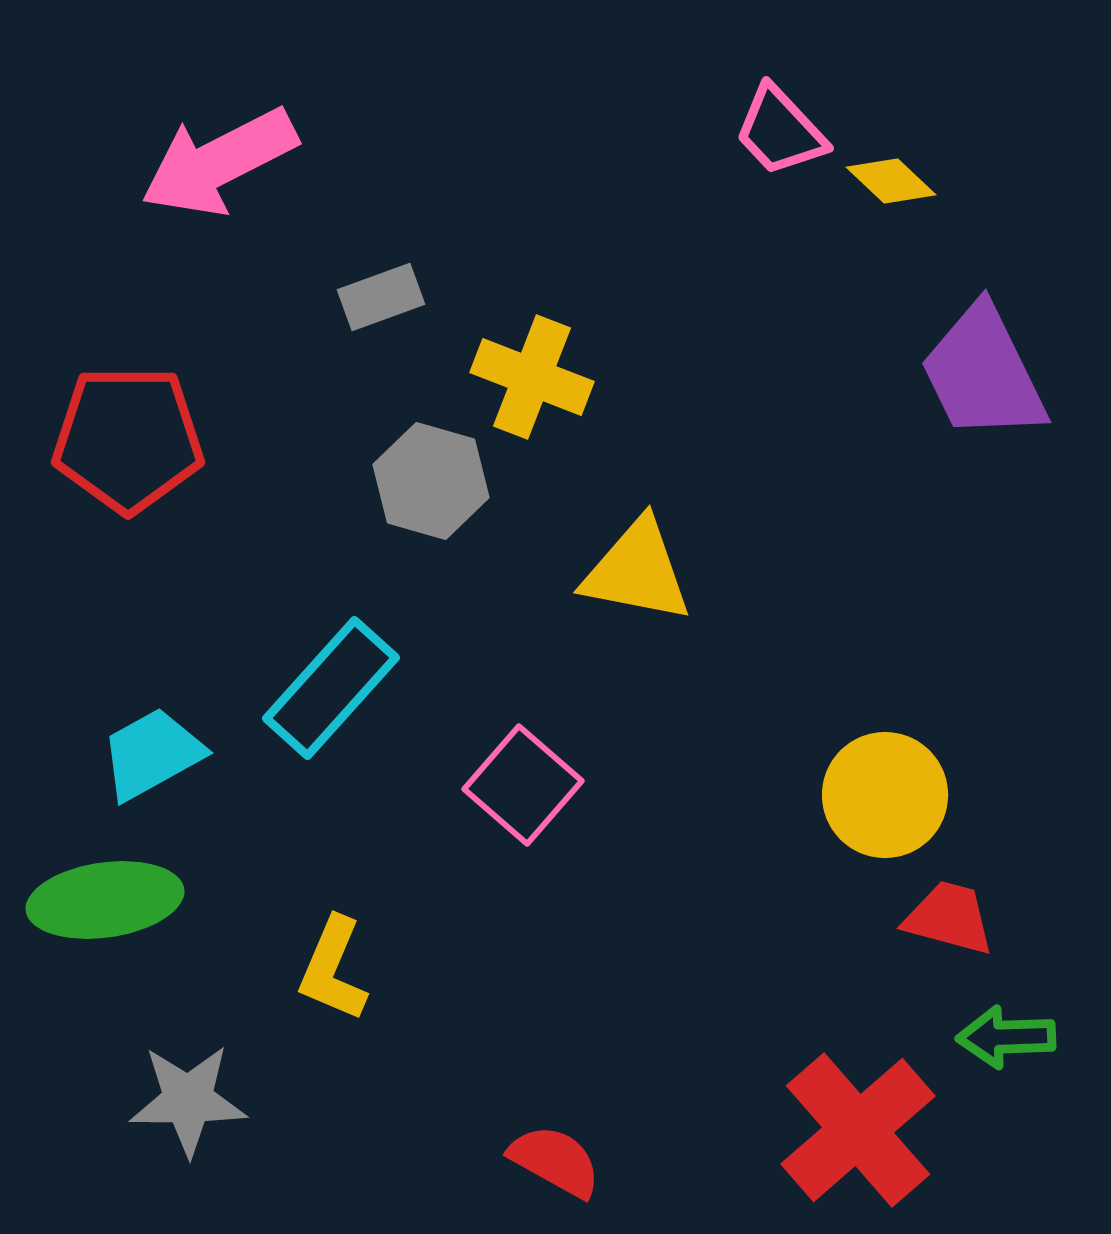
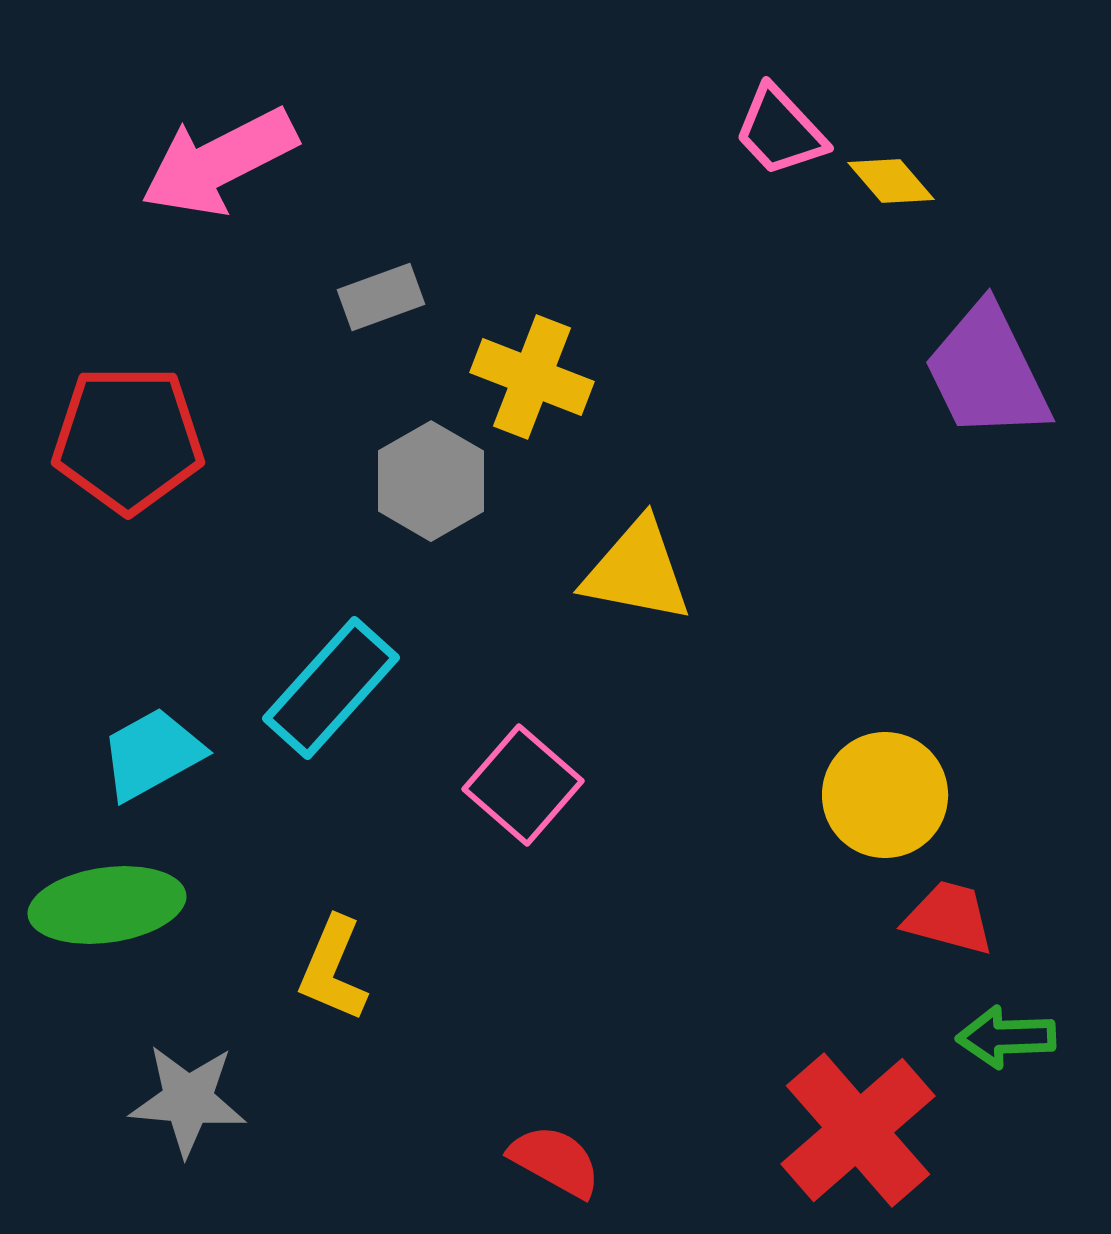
yellow diamond: rotated 6 degrees clockwise
purple trapezoid: moved 4 px right, 1 px up
gray hexagon: rotated 14 degrees clockwise
green ellipse: moved 2 px right, 5 px down
gray star: rotated 5 degrees clockwise
